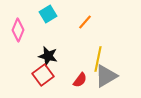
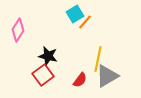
cyan square: moved 27 px right
pink diamond: rotated 10 degrees clockwise
gray triangle: moved 1 px right
